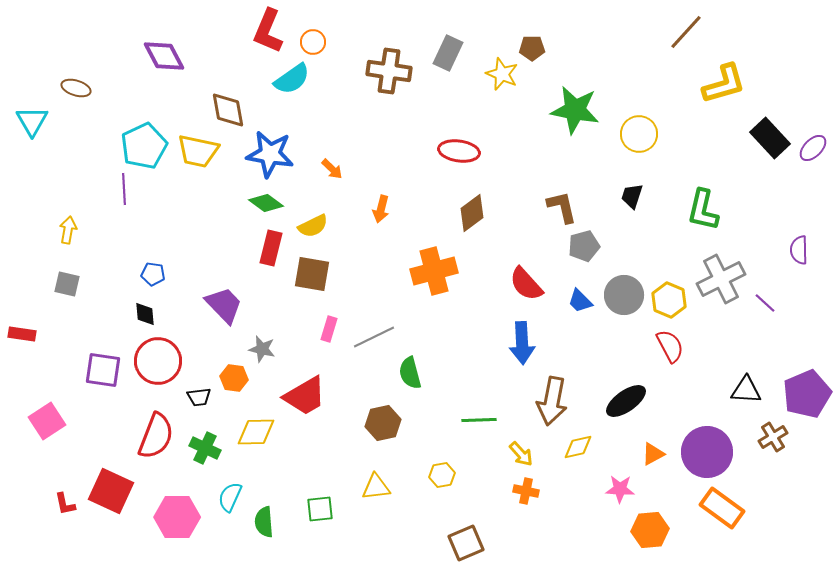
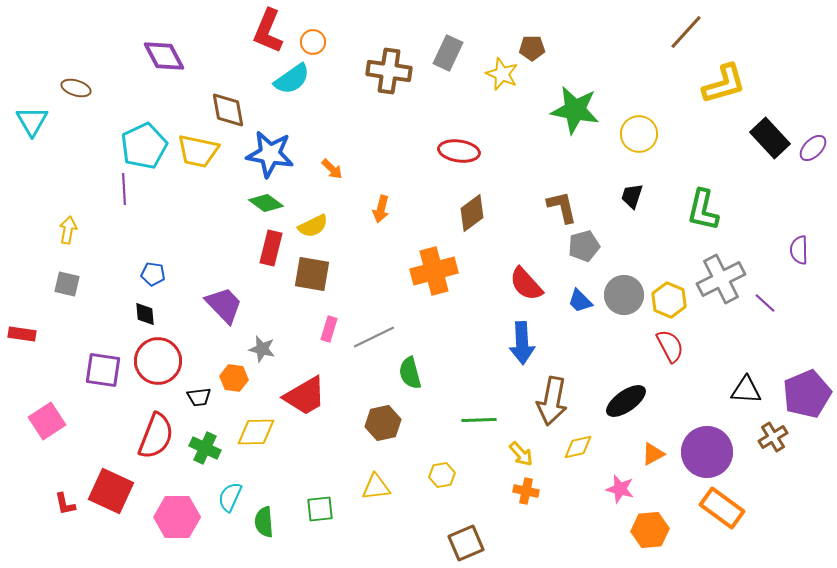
pink star at (620, 489): rotated 12 degrees clockwise
